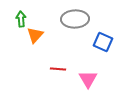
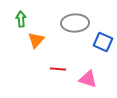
gray ellipse: moved 4 px down
orange triangle: moved 1 px right, 5 px down
pink triangle: rotated 42 degrees counterclockwise
